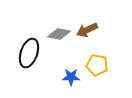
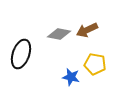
black ellipse: moved 8 px left, 1 px down
yellow pentagon: moved 2 px left, 1 px up
blue star: rotated 12 degrees clockwise
